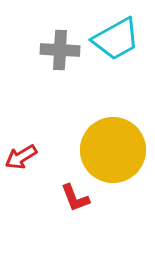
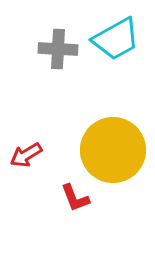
gray cross: moved 2 px left, 1 px up
red arrow: moved 5 px right, 2 px up
